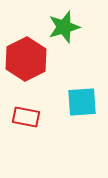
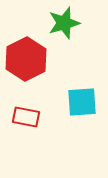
green star: moved 4 px up
